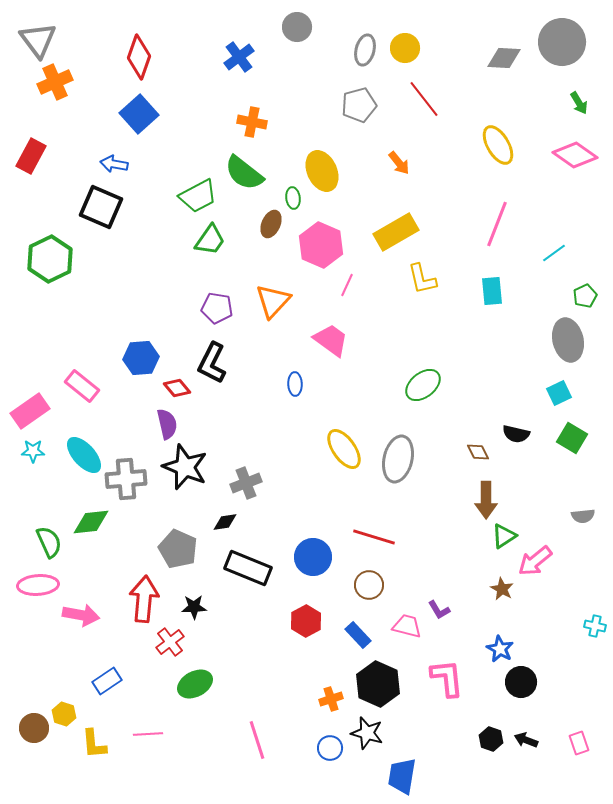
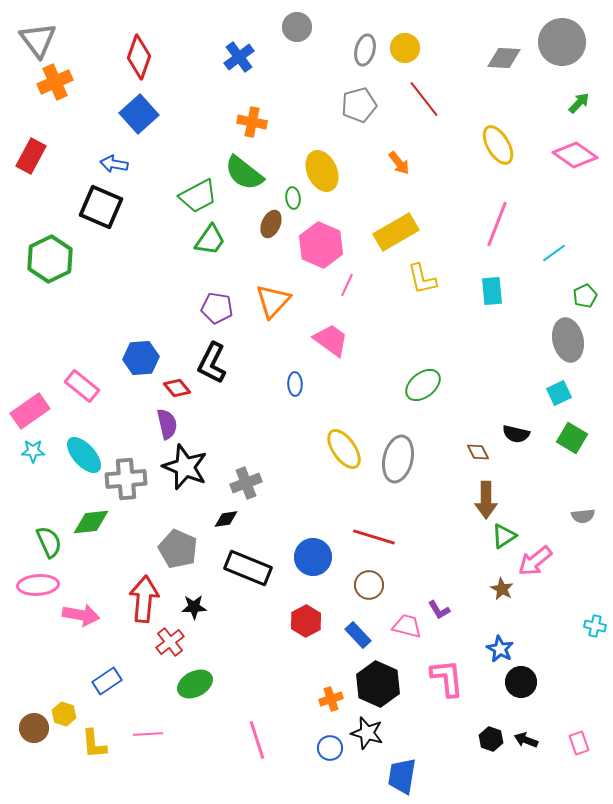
green arrow at (579, 103): rotated 105 degrees counterclockwise
black diamond at (225, 522): moved 1 px right, 3 px up
